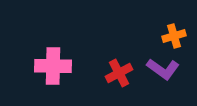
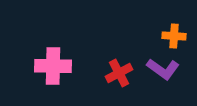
orange cross: rotated 20 degrees clockwise
